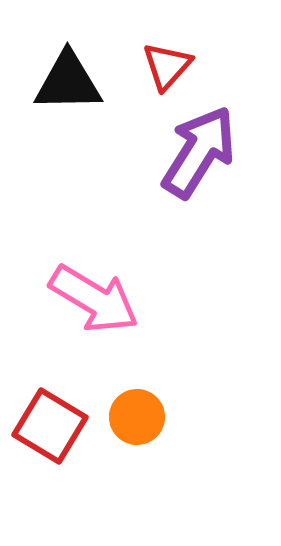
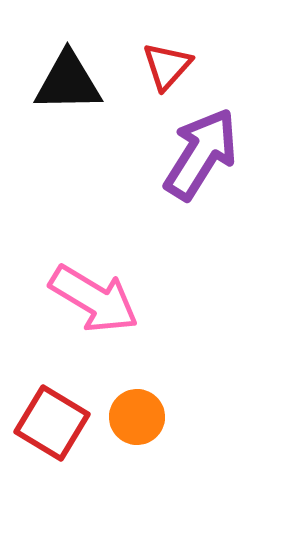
purple arrow: moved 2 px right, 2 px down
red square: moved 2 px right, 3 px up
